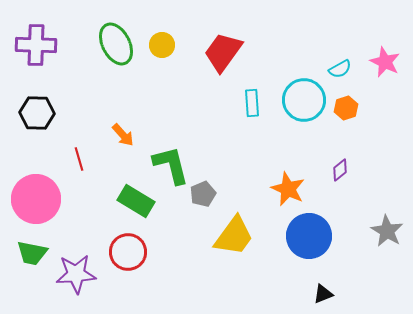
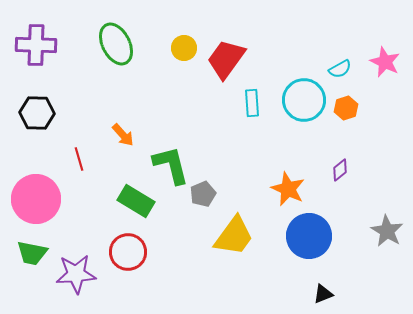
yellow circle: moved 22 px right, 3 px down
red trapezoid: moved 3 px right, 7 px down
